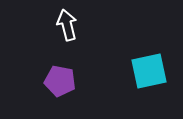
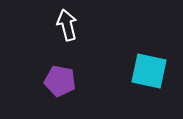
cyan square: rotated 24 degrees clockwise
